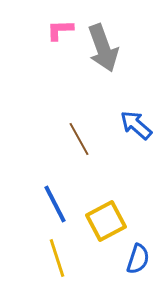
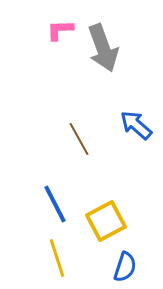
blue semicircle: moved 13 px left, 8 px down
